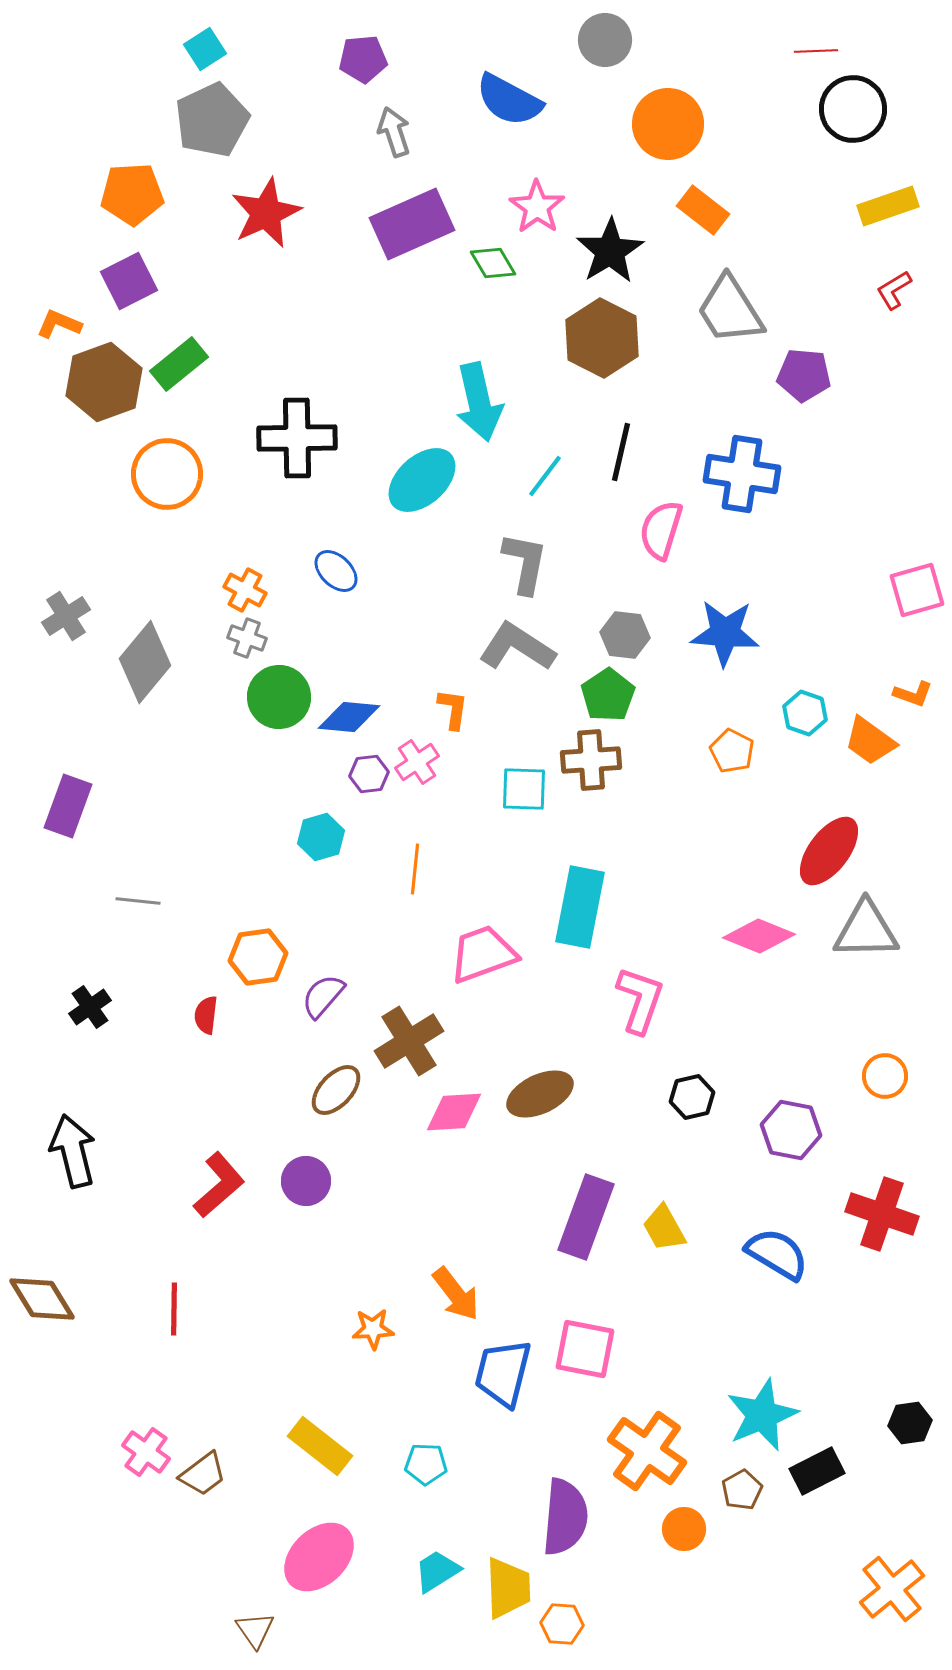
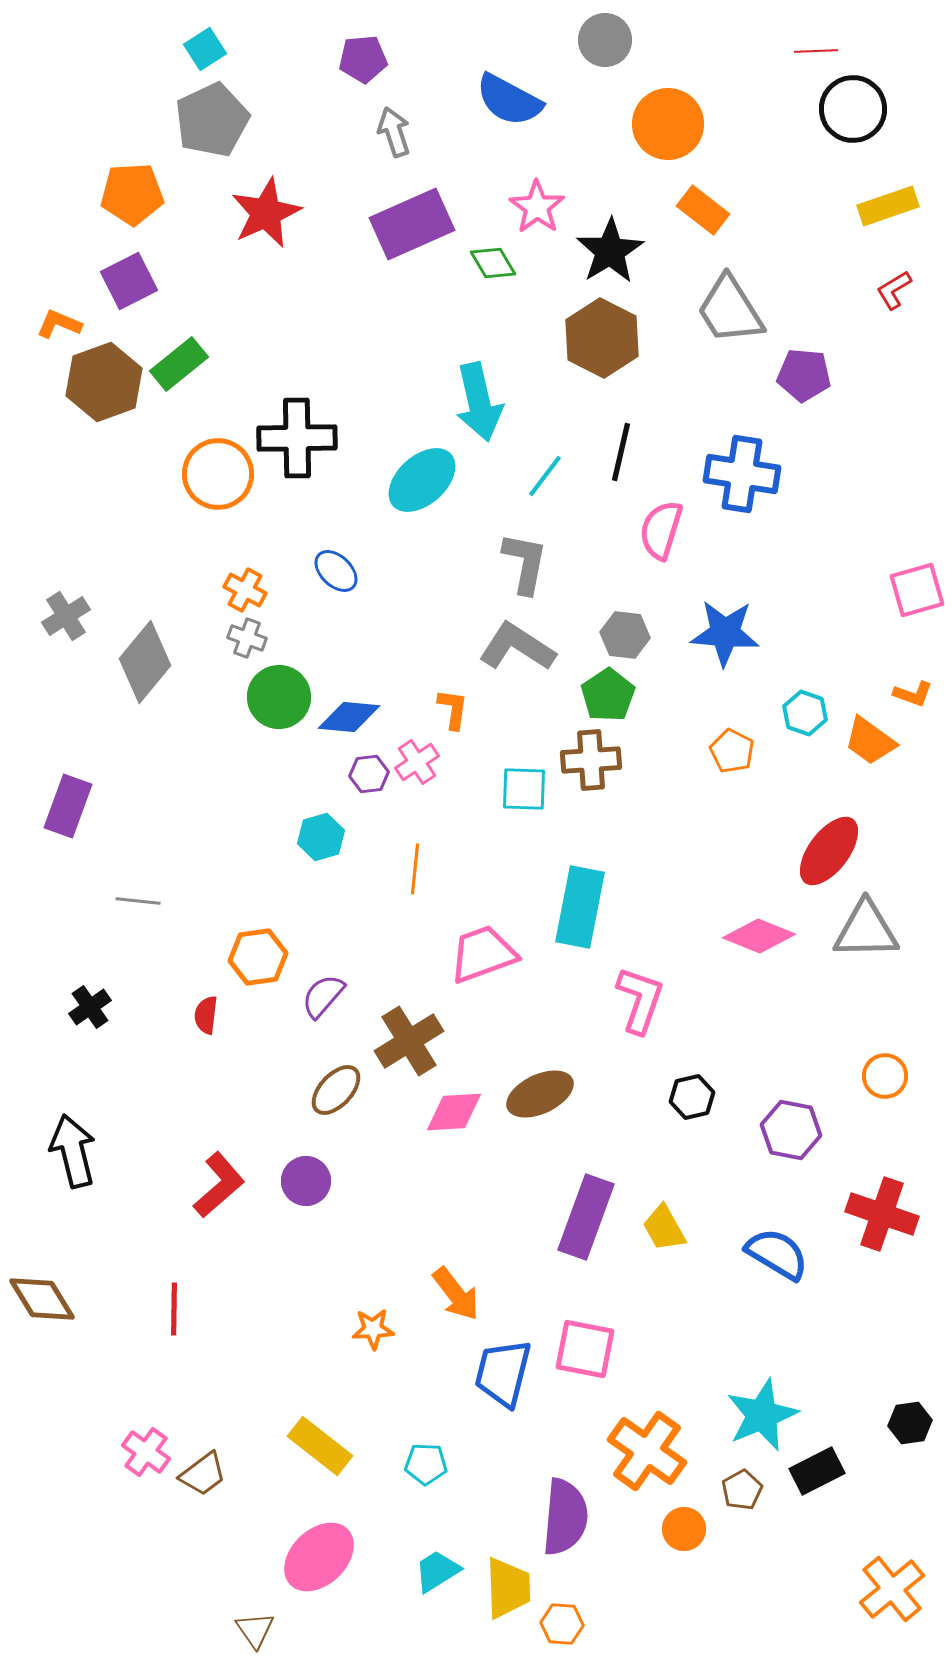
orange circle at (167, 474): moved 51 px right
